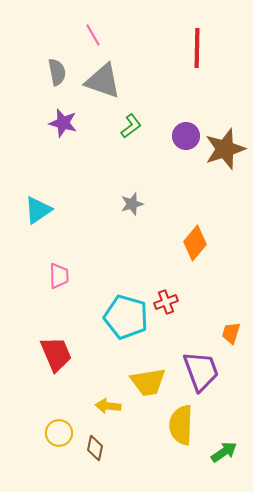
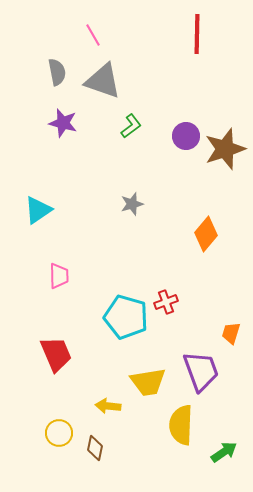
red line: moved 14 px up
orange diamond: moved 11 px right, 9 px up
